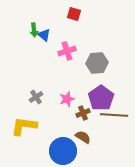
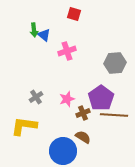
gray hexagon: moved 18 px right
